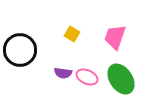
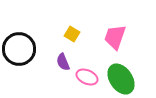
black circle: moved 1 px left, 1 px up
purple semicircle: moved 11 px up; rotated 60 degrees clockwise
